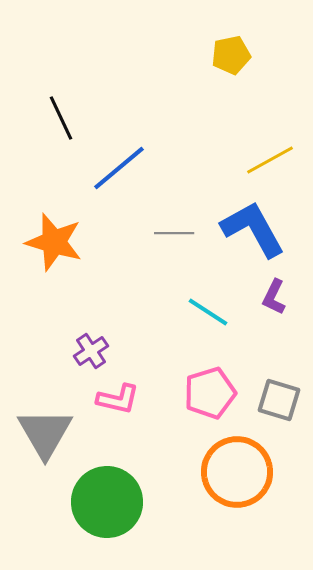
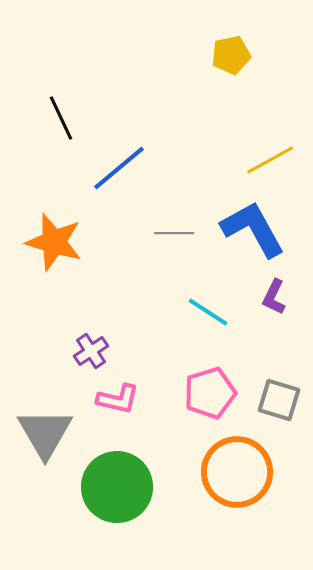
green circle: moved 10 px right, 15 px up
